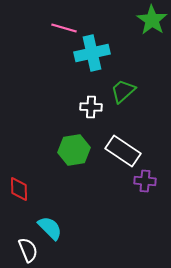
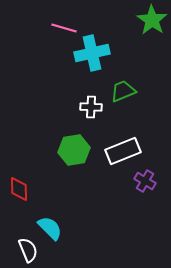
green trapezoid: rotated 20 degrees clockwise
white rectangle: rotated 56 degrees counterclockwise
purple cross: rotated 25 degrees clockwise
